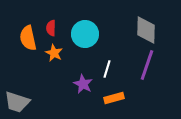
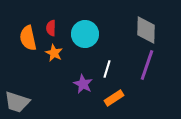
orange rectangle: rotated 18 degrees counterclockwise
